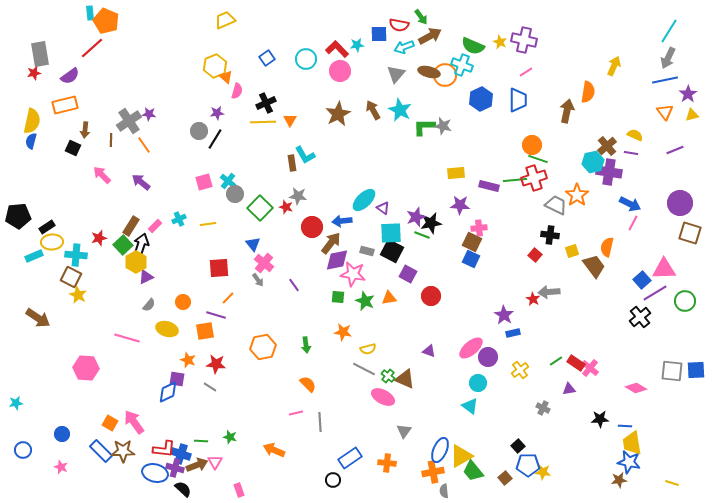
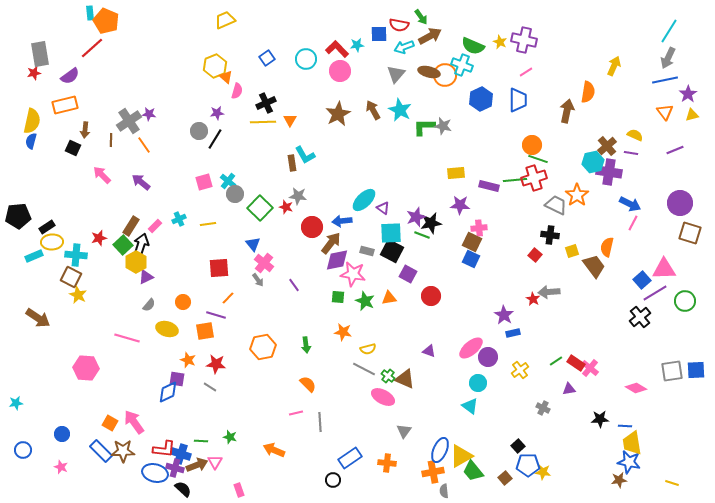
gray square at (672, 371): rotated 15 degrees counterclockwise
